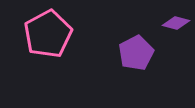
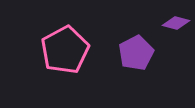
pink pentagon: moved 17 px right, 16 px down
